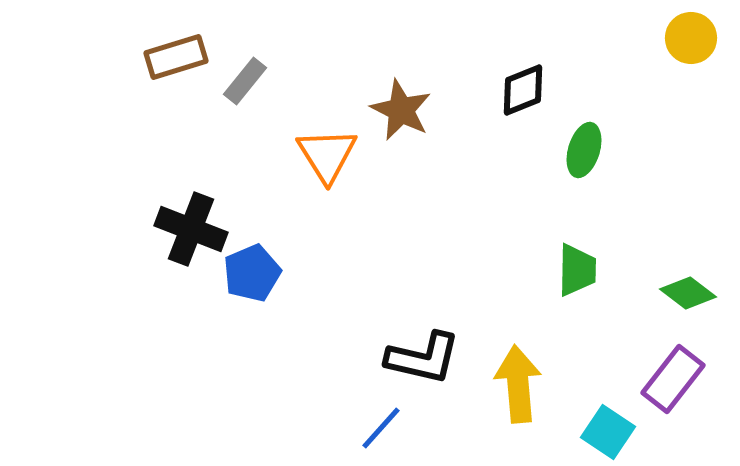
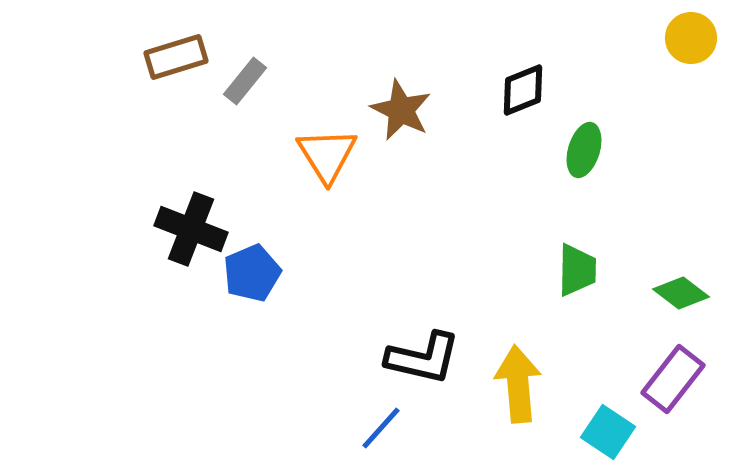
green diamond: moved 7 px left
